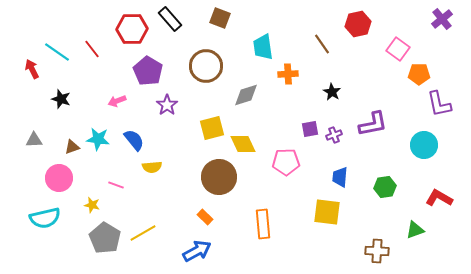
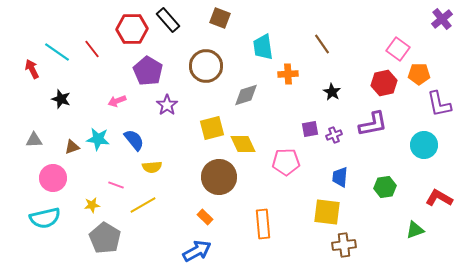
black rectangle at (170, 19): moved 2 px left, 1 px down
red hexagon at (358, 24): moved 26 px right, 59 px down
pink circle at (59, 178): moved 6 px left
yellow star at (92, 205): rotated 21 degrees counterclockwise
yellow line at (143, 233): moved 28 px up
brown cross at (377, 251): moved 33 px left, 6 px up; rotated 10 degrees counterclockwise
